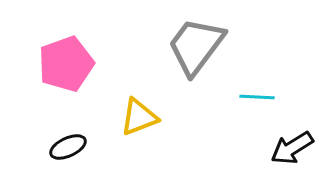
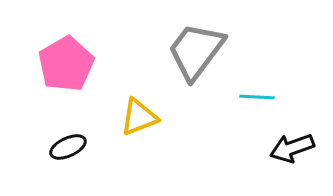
gray trapezoid: moved 5 px down
pink pentagon: rotated 10 degrees counterclockwise
black arrow: rotated 12 degrees clockwise
